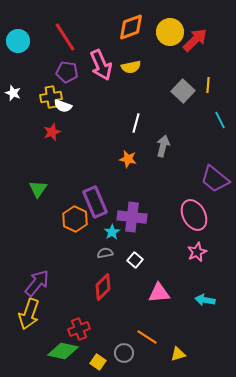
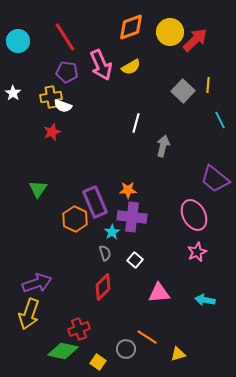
yellow semicircle: rotated 18 degrees counterclockwise
white star: rotated 14 degrees clockwise
orange star: moved 31 px down; rotated 12 degrees counterclockwise
gray semicircle: rotated 84 degrees clockwise
purple arrow: rotated 32 degrees clockwise
gray circle: moved 2 px right, 4 px up
